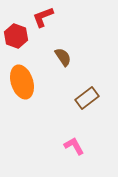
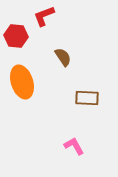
red L-shape: moved 1 px right, 1 px up
red hexagon: rotated 15 degrees counterclockwise
brown rectangle: rotated 40 degrees clockwise
